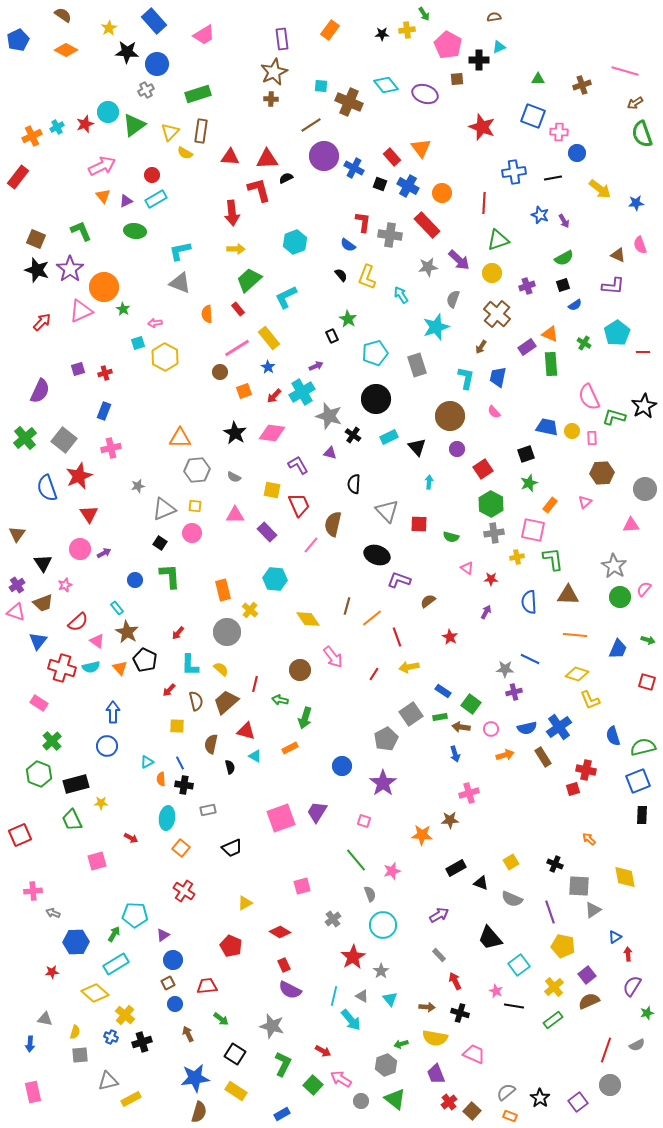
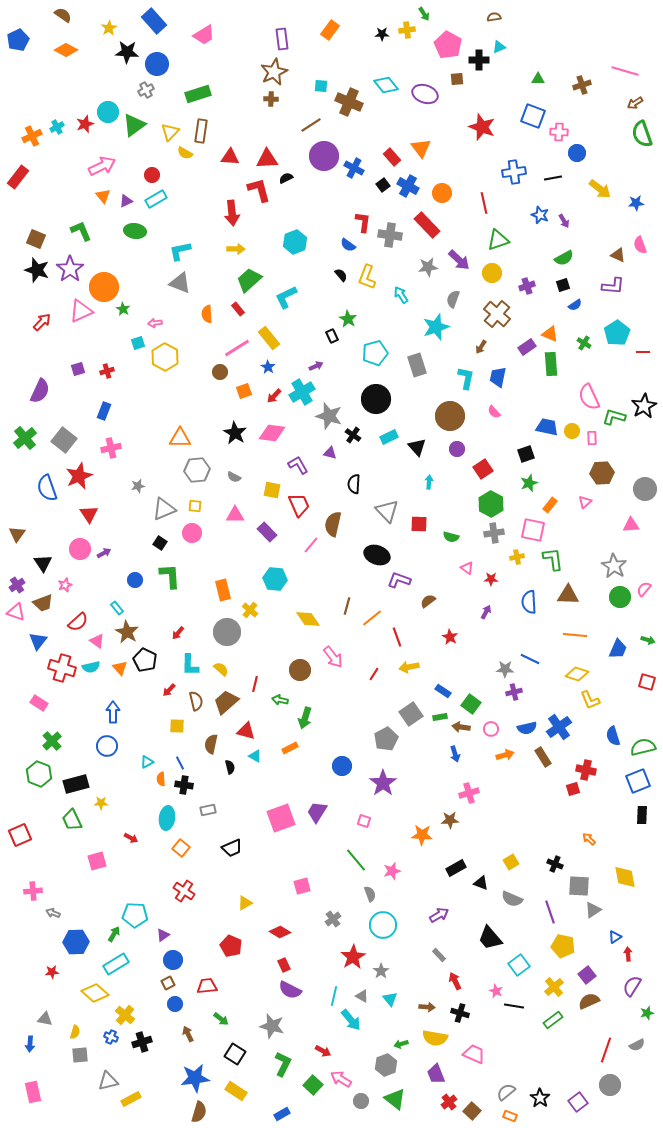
black square at (380, 184): moved 3 px right, 1 px down; rotated 32 degrees clockwise
red line at (484, 203): rotated 15 degrees counterclockwise
red cross at (105, 373): moved 2 px right, 2 px up
